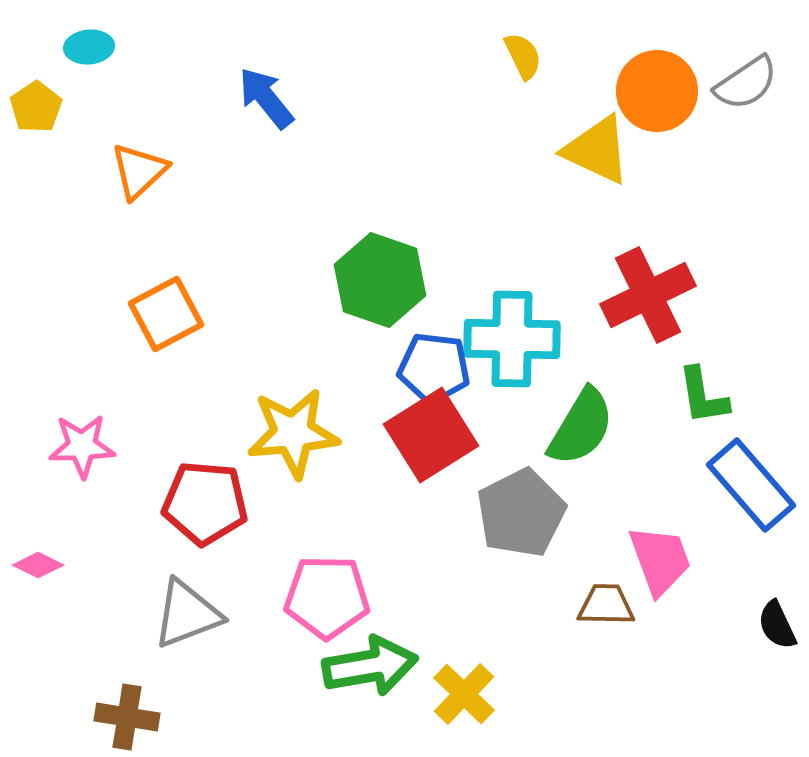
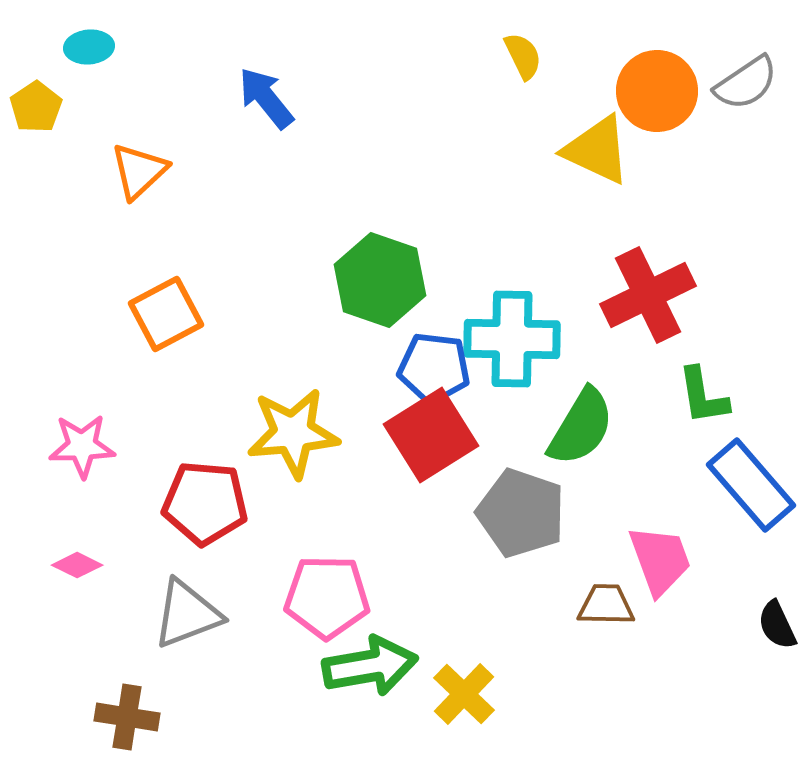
gray pentagon: rotated 26 degrees counterclockwise
pink diamond: moved 39 px right
